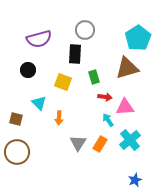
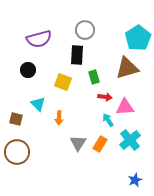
black rectangle: moved 2 px right, 1 px down
cyan triangle: moved 1 px left, 1 px down
